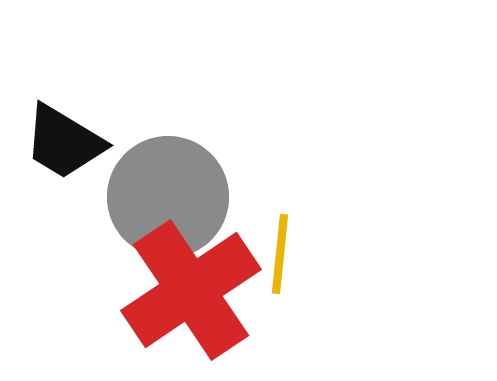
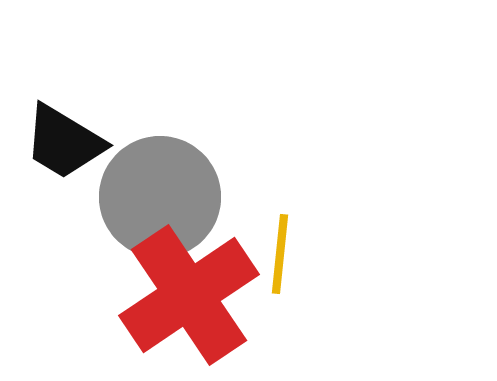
gray circle: moved 8 px left
red cross: moved 2 px left, 5 px down
